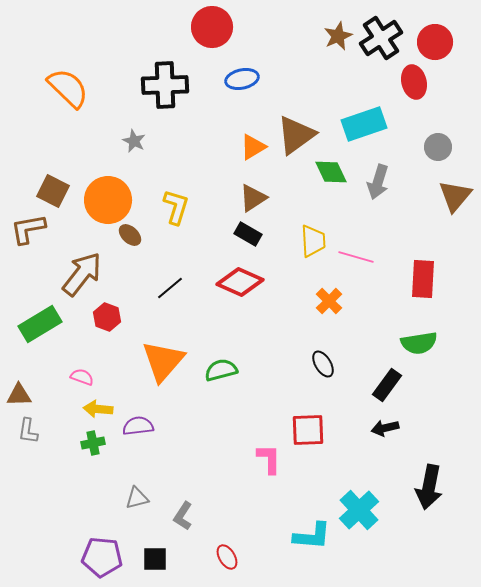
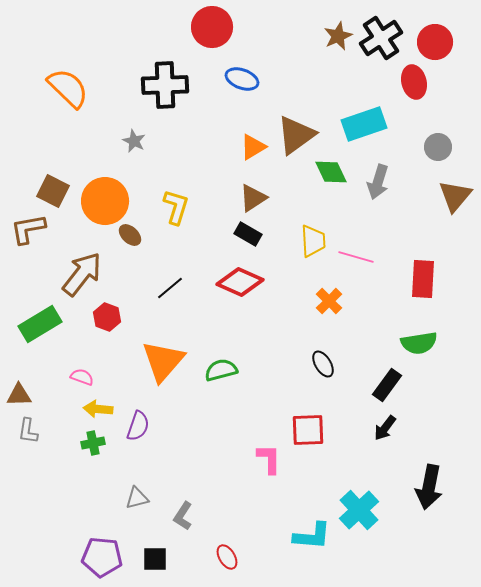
blue ellipse at (242, 79): rotated 32 degrees clockwise
orange circle at (108, 200): moved 3 px left, 1 px down
purple semicircle at (138, 426): rotated 116 degrees clockwise
black arrow at (385, 428): rotated 40 degrees counterclockwise
